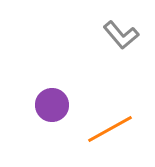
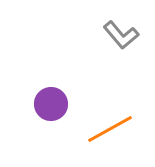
purple circle: moved 1 px left, 1 px up
